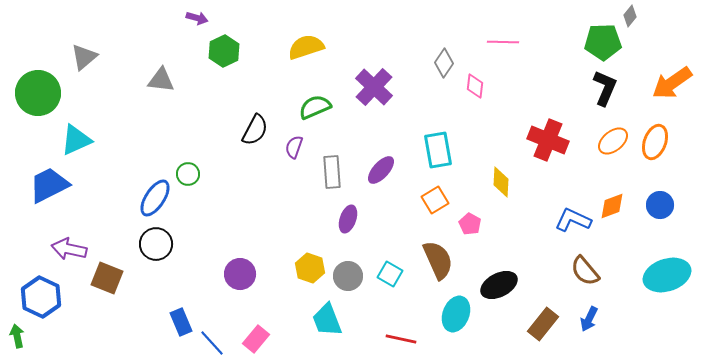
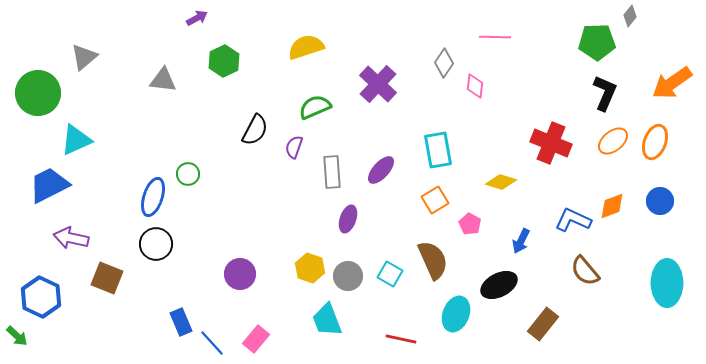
purple arrow at (197, 18): rotated 45 degrees counterclockwise
pink line at (503, 42): moved 8 px left, 5 px up
green pentagon at (603, 42): moved 6 px left
green hexagon at (224, 51): moved 10 px down
gray triangle at (161, 80): moved 2 px right
purple cross at (374, 87): moved 4 px right, 3 px up
black L-shape at (605, 88): moved 5 px down
red cross at (548, 140): moved 3 px right, 3 px down
yellow diamond at (501, 182): rotated 76 degrees counterclockwise
blue ellipse at (155, 198): moved 2 px left, 1 px up; rotated 15 degrees counterclockwise
blue circle at (660, 205): moved 4 px up
purple arrow at (69, 249): moved 2 px right, 11 px up
brown semicircle at (438, 260): moved 5 px left
cyan ellipse at (667, 275): moved 8 px down; rotated 72 degrees counterclockwise
blue arrow at (589, 319): moved 68 px left, 78 px up
green arrow at (17, 336): rotated 145 degrees clockwise
